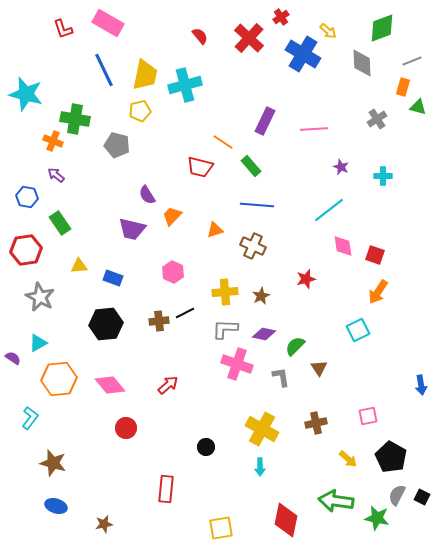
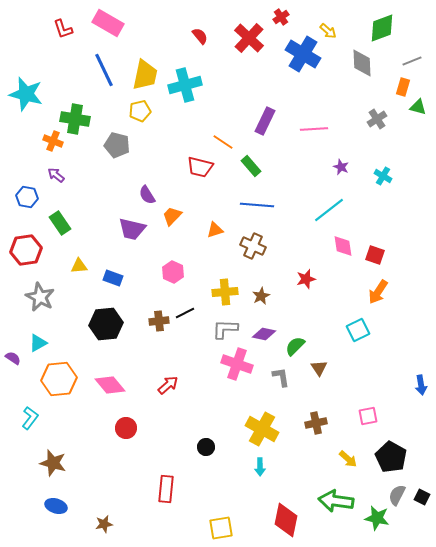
cyan cross at (383, 176): rotated 30 degrees clockwise
